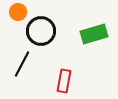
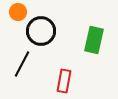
green rectangle: moved 6 px down; rotated 60 degrees counterclockwise
